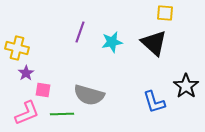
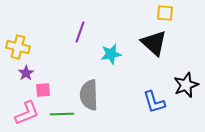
cyan star: moved 1 px left, 12 px down
yellow cross: moved 1 px right, 1 px up
black star: moved 1 px up; rotated 15 degrees clockwise
pink square: rotated 14 degrees counterclockwise
gray semicircle: rotated 72 degrees clockwise
